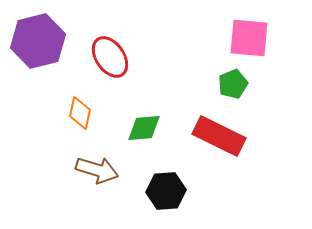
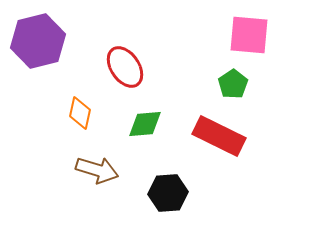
pink square: moved 3 px up
red ellipse: moved 15 px right, 10 px down
green pentagon: rotated 12 degrees counterclockwise
green diamond: moved 1 px right, 4 px up
black hexagon: moved 2 px right, 2 px down
